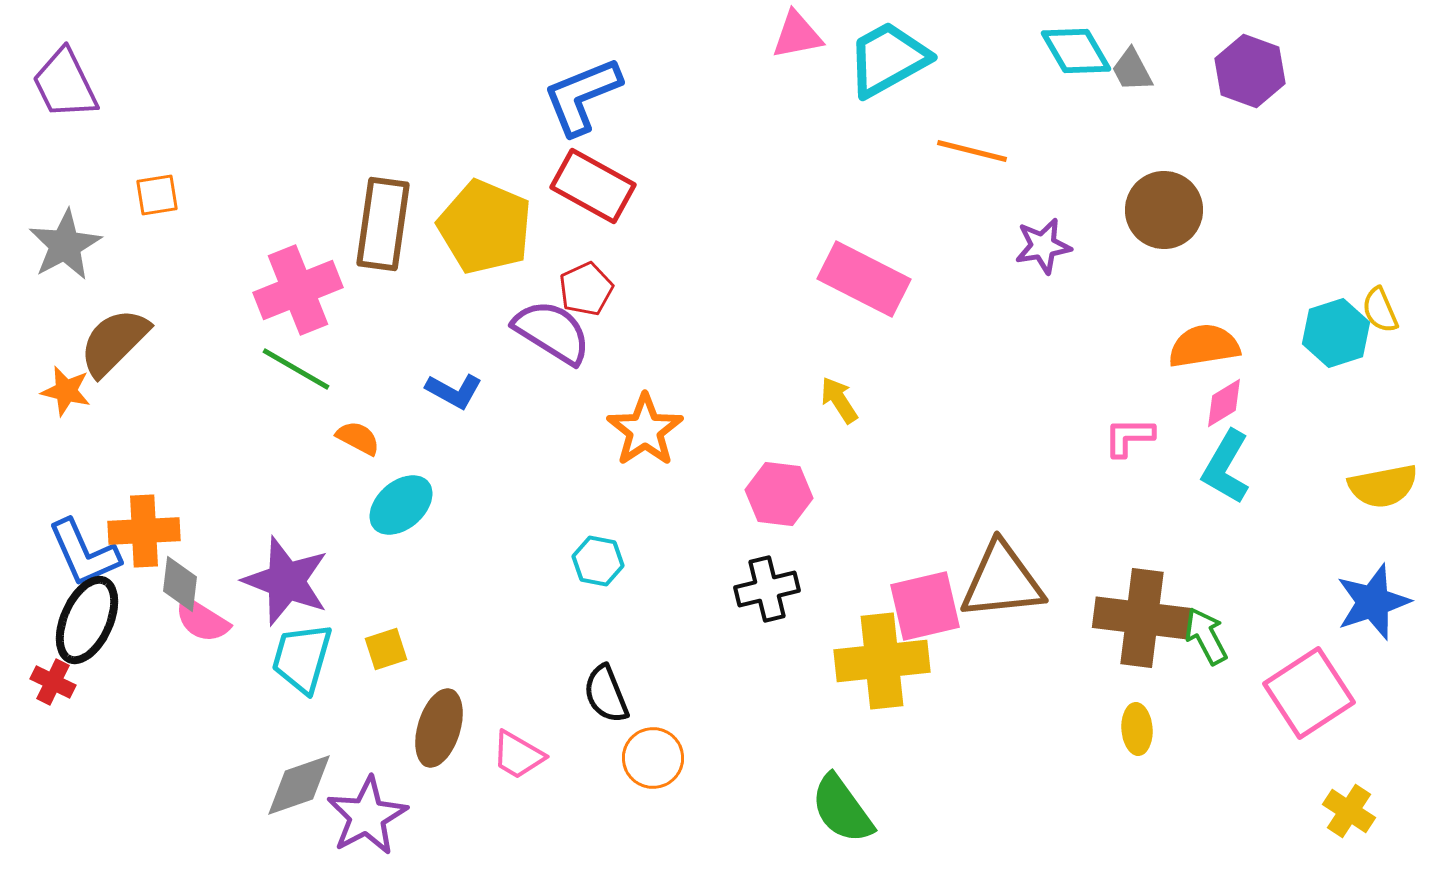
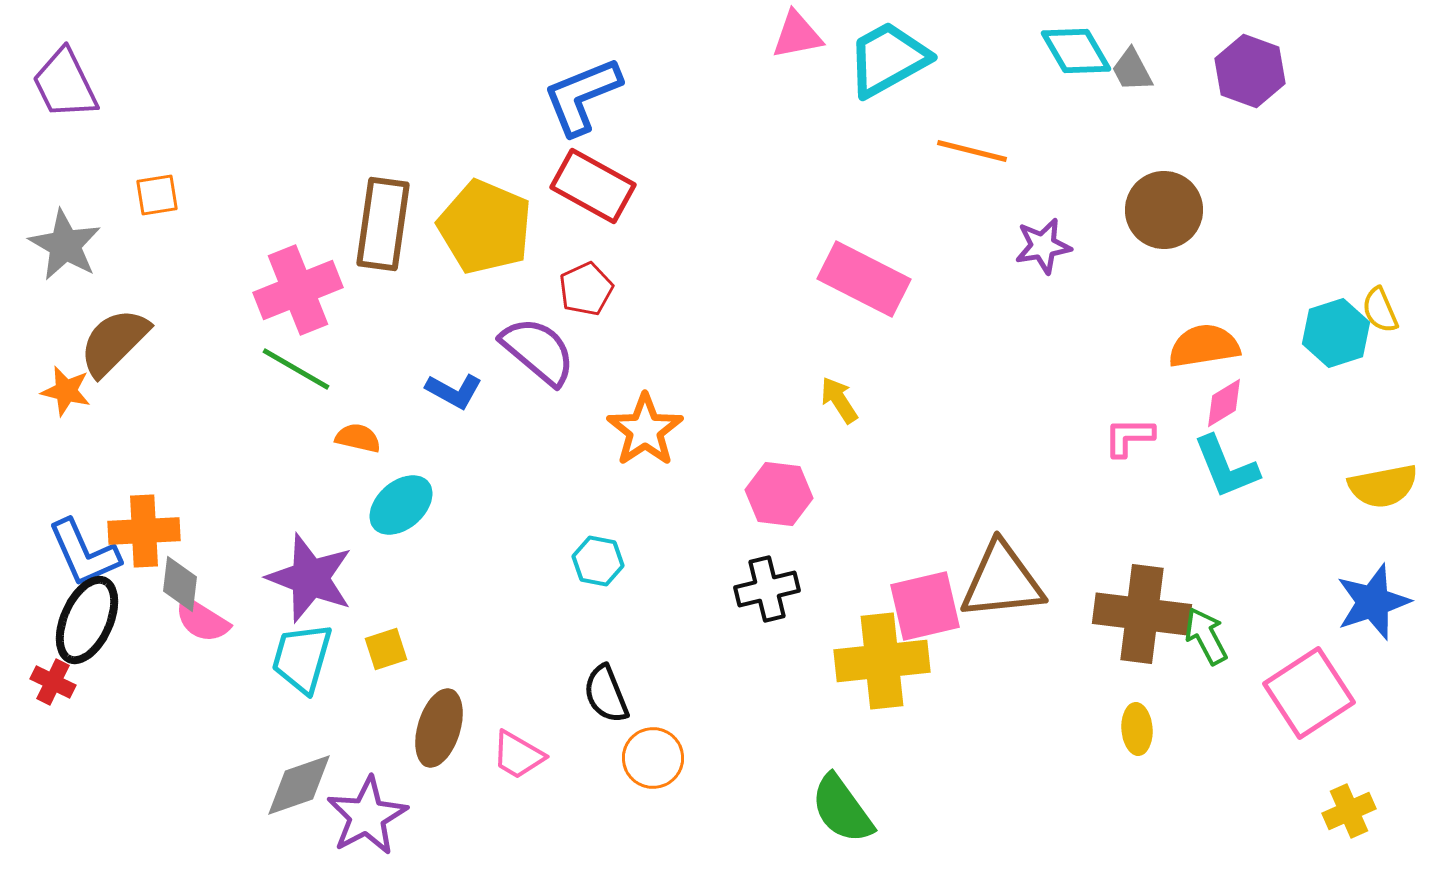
gray star at (65, 245): rotated 14 degrees counterclockwise
purple semicircle at (552, 332): moved 14 px left, 19 px down; rotated 8 degrees clockwise
orange semicircle at (358, 438): rotated 15 degrees counterclockwise
cyan L-shape at (1226, 467): rotated 52 degrees counterclockwise
purple star at (286, 581): moved 24 px right, 3 px up
brown cross at (1142, 618): moved 4 px up
yellow cross at (1349, 811): rotated 33 degrees clockwise
